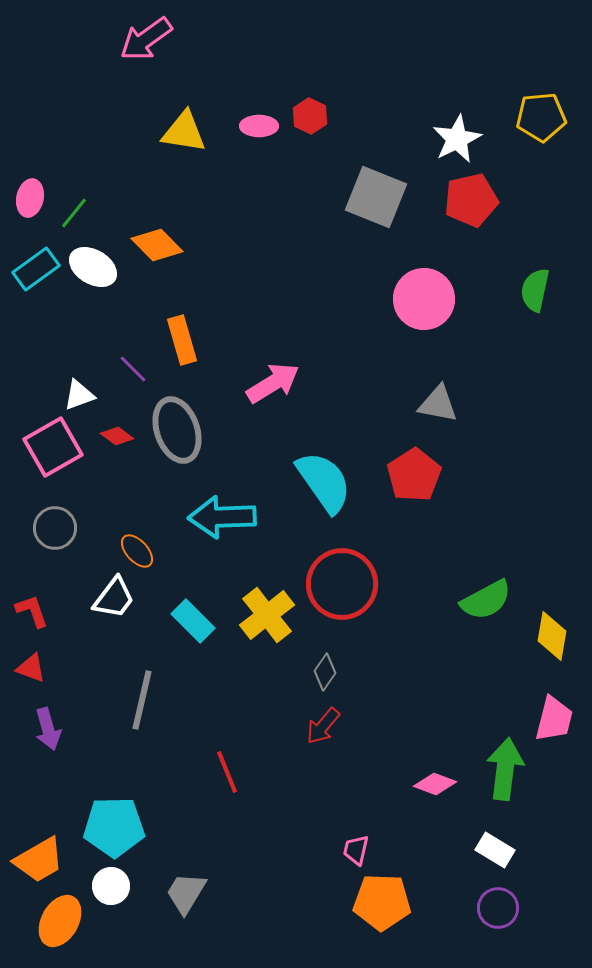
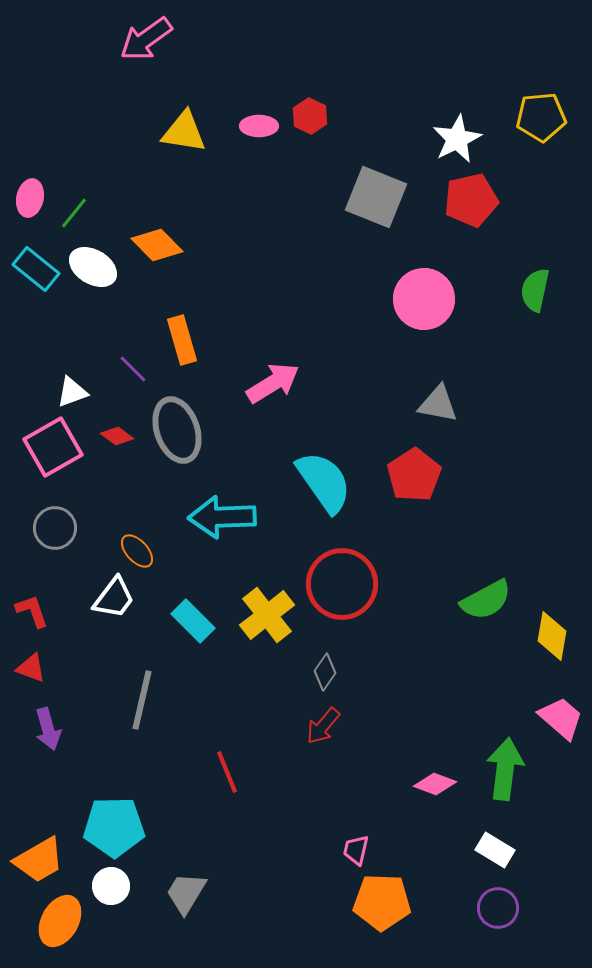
cyan rectangle at (36, 269): rotated 75 degrees clockwise
white triangle at (79, 395): moved 7 px left, 3 px up
pink trapezoid at (554, 719): moved 7 px right, 1 px up; rotated 63 degrees counterclockwise
